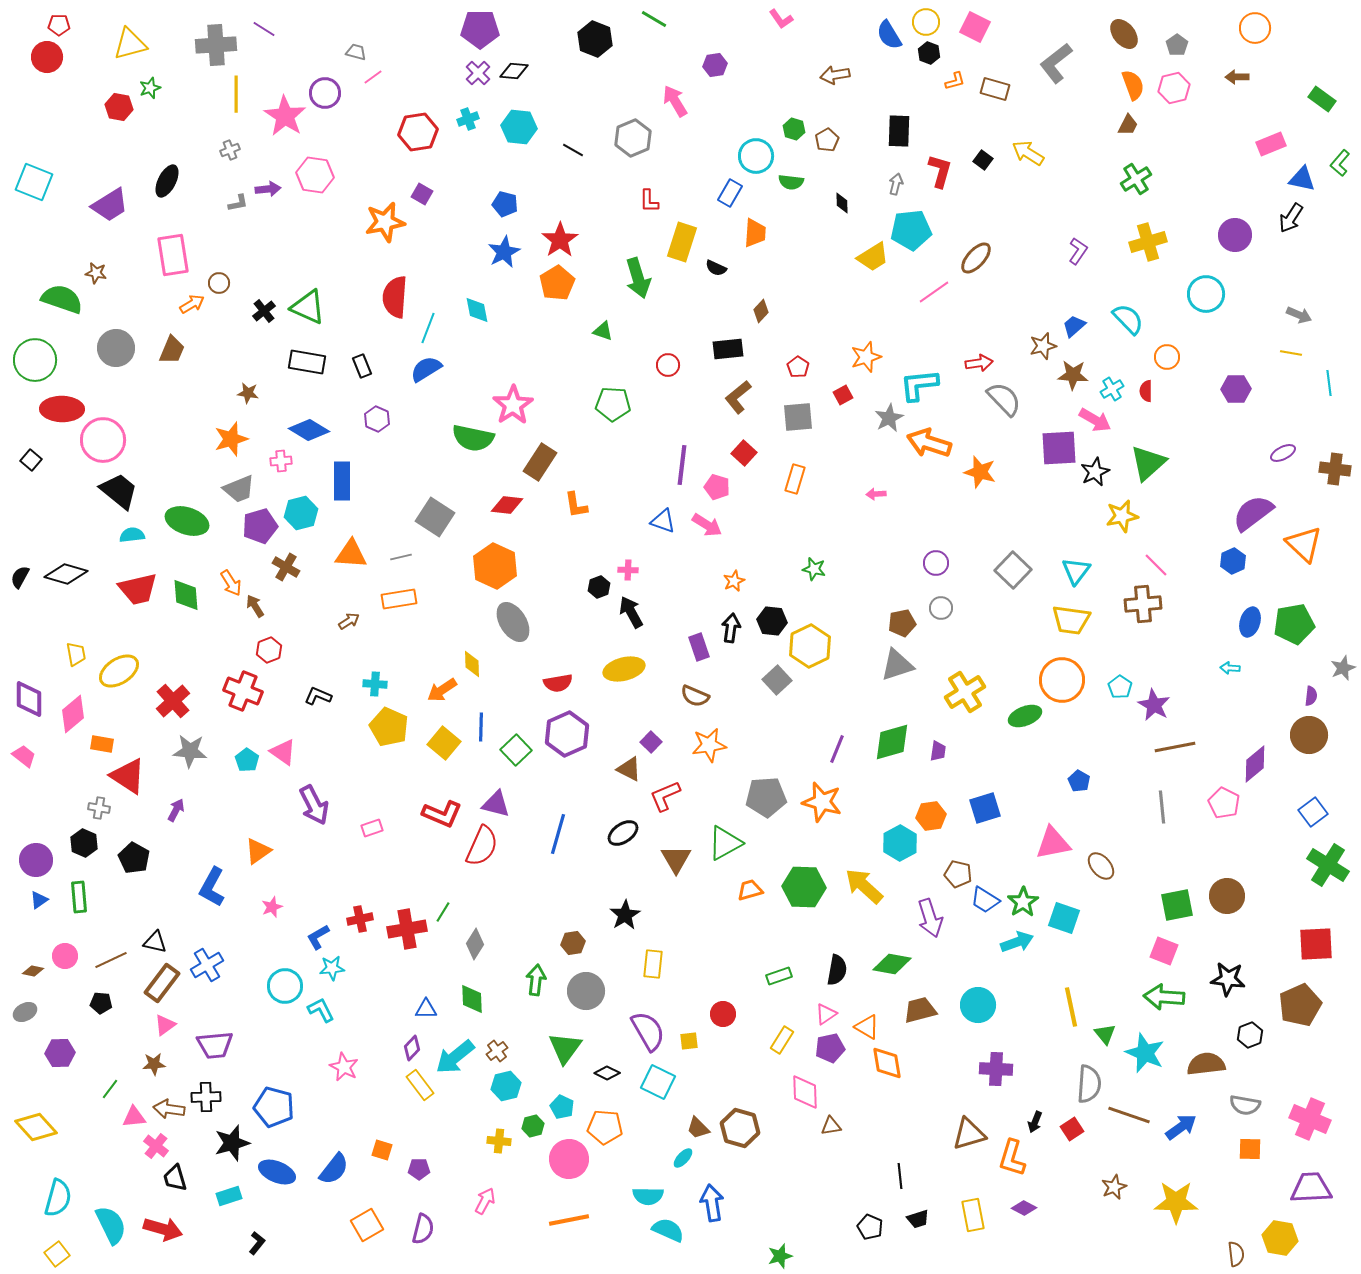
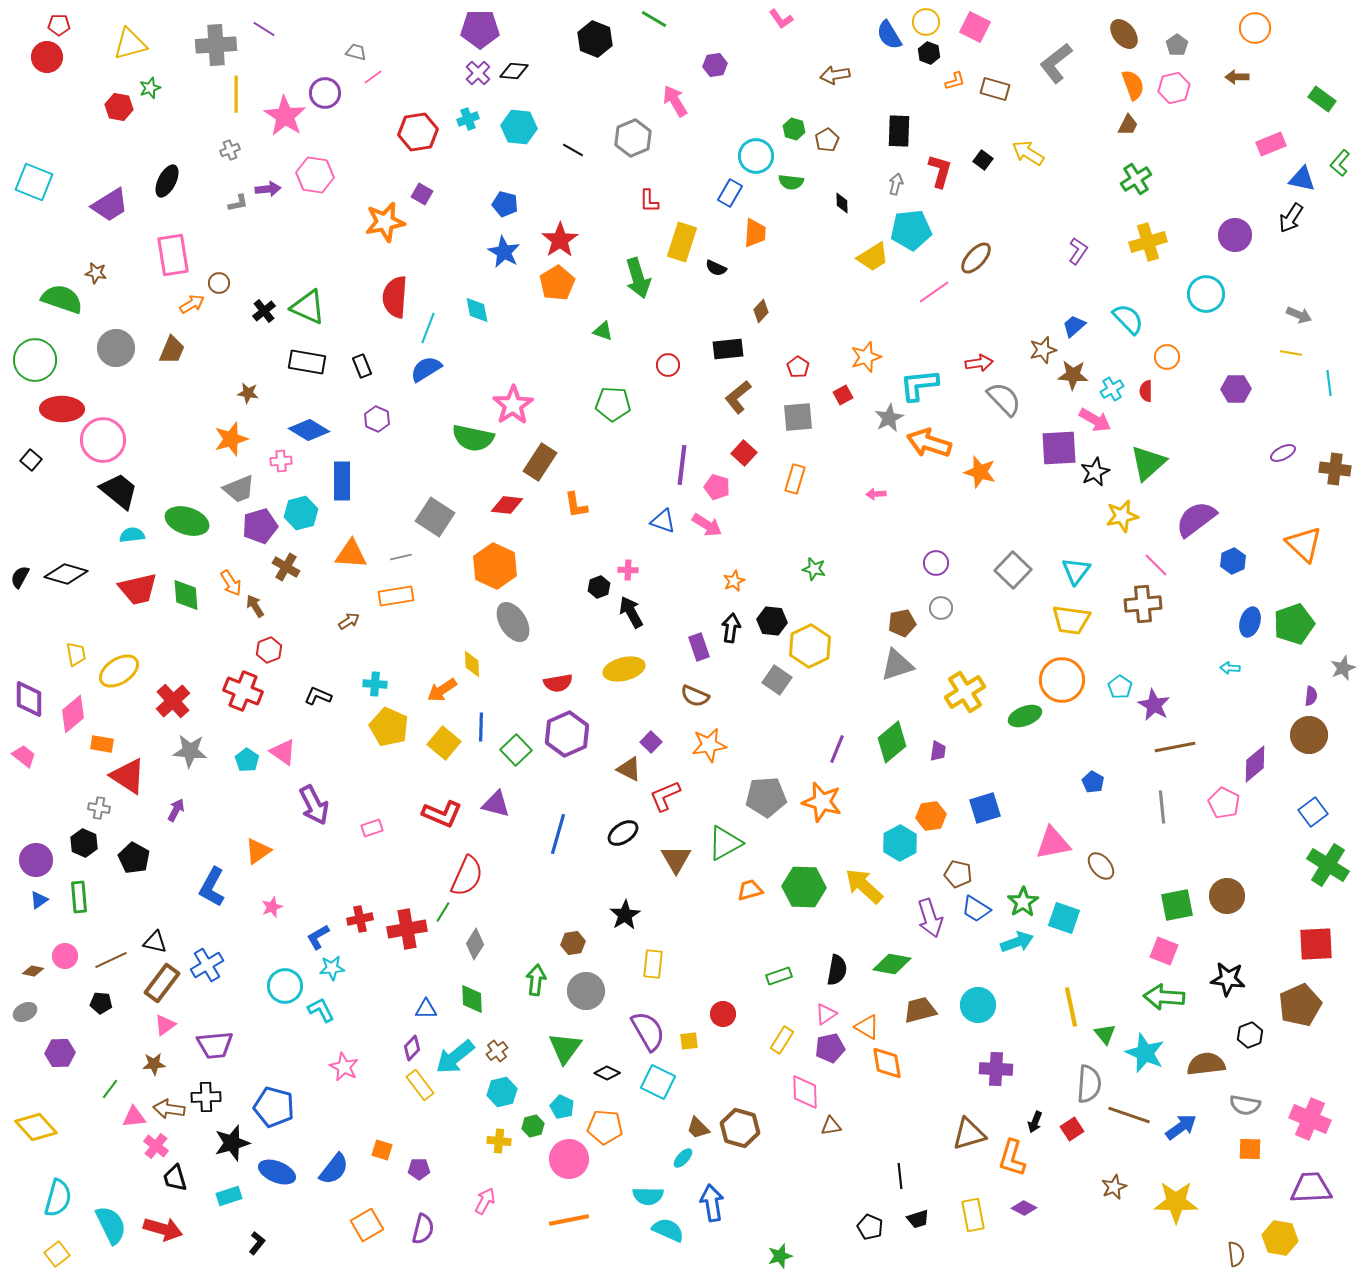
blue star at (504, 252): rotated 16 degrees counterclockwise
brown star at (1043, 346): moved 4 px down
purple semicircle at (1253, 513): moved 57 px left, 6 px down
orange rectangle at (399, 599): moved 3 px left, 3 px up
green pentagon at (1294, 624): rotated 9 degrees counterclockwise
gray square at (777, 680): rotated 12 degrees counterclockwise
green diamond at (892, 742): rotated 24 degrees counterclockwise
blue pentagon at (1079, 781): moved 14 px right, 1 px down
red semicircle at (482, 846): moved 15 px left, 30 px down
blue trapezoid at (985, 900): moved 9 px left, 9 px down
cyan hexagon at (506, 1086): moved 4 px left, 6 px down
